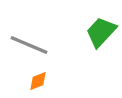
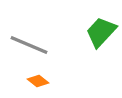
orange diamond: rotated 60 degrees clockwise
